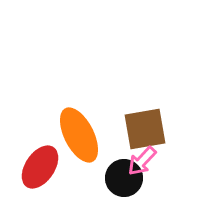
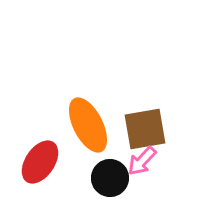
orange ellipse: moved 9 px right, 10 px up
red ellipse: moved 5 px up
black circle: moved 14 px left
